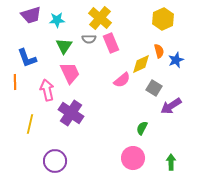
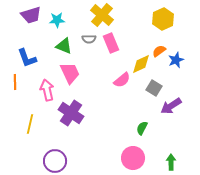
yellow cross: moved 2 px right, 3 px up
green triangle: rotated 42 degrees counterclockwise
orange semicircle: rotated 112 degrees counterclockwise
